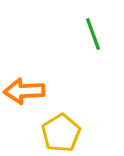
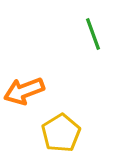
orange arrow: rotated 18 degrees counterclockwise
